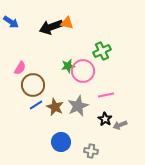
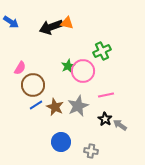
green star: rotated 16 degrees counterclockwise
gray arrow: rotated 56 degrees clockwise
